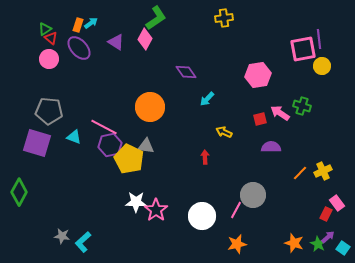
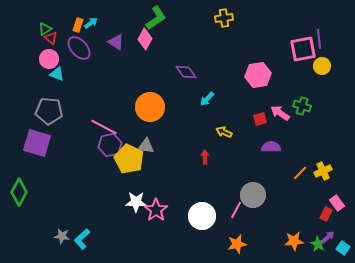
cyan triangle at (74, 137): moved 17 px left, 63 px up
cyan L-shape at (83, 242): moved 1 px left, 3 px up
orange star at (294, 243): moved 2 px up; rotated 24 degrees counterclockwise
